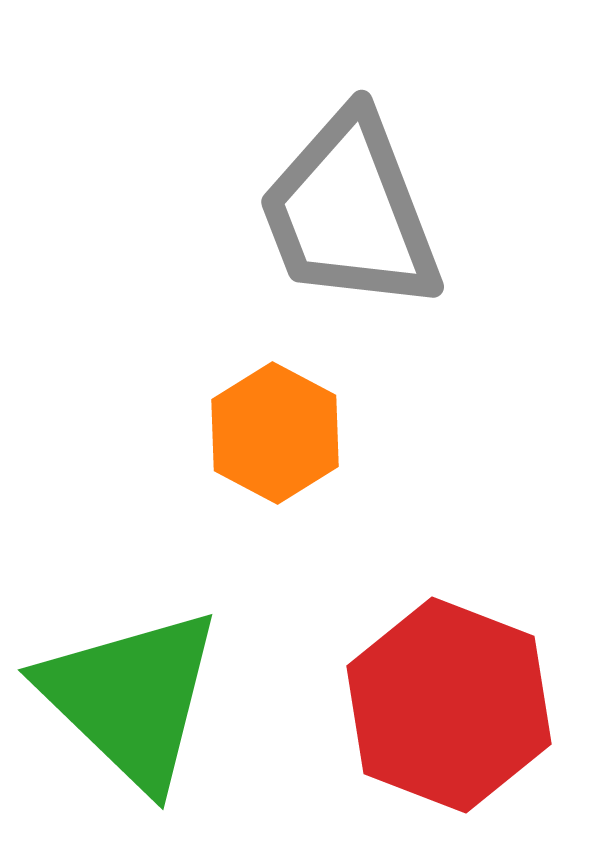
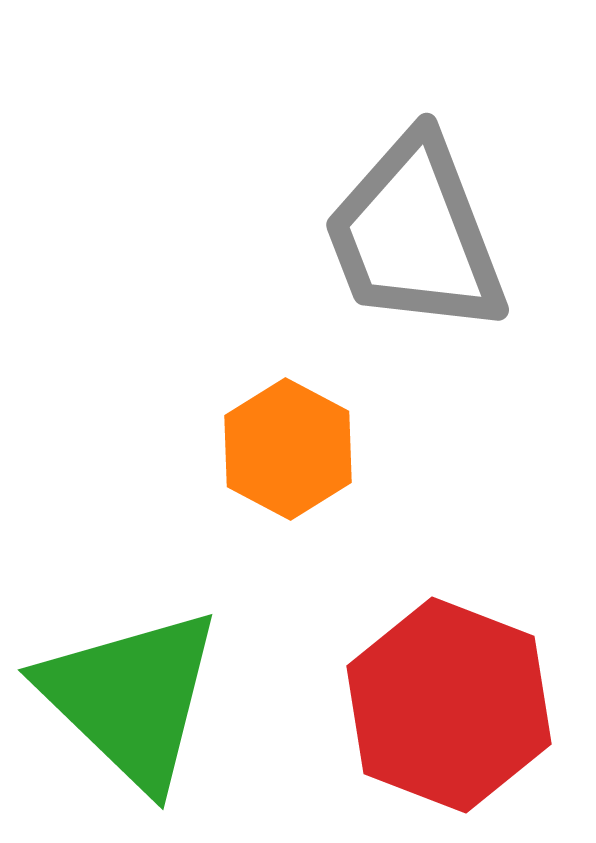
gray trapezoid: moved 65 px right, 23 px down
orange hexagon: moved 13 px right, 16 px down
